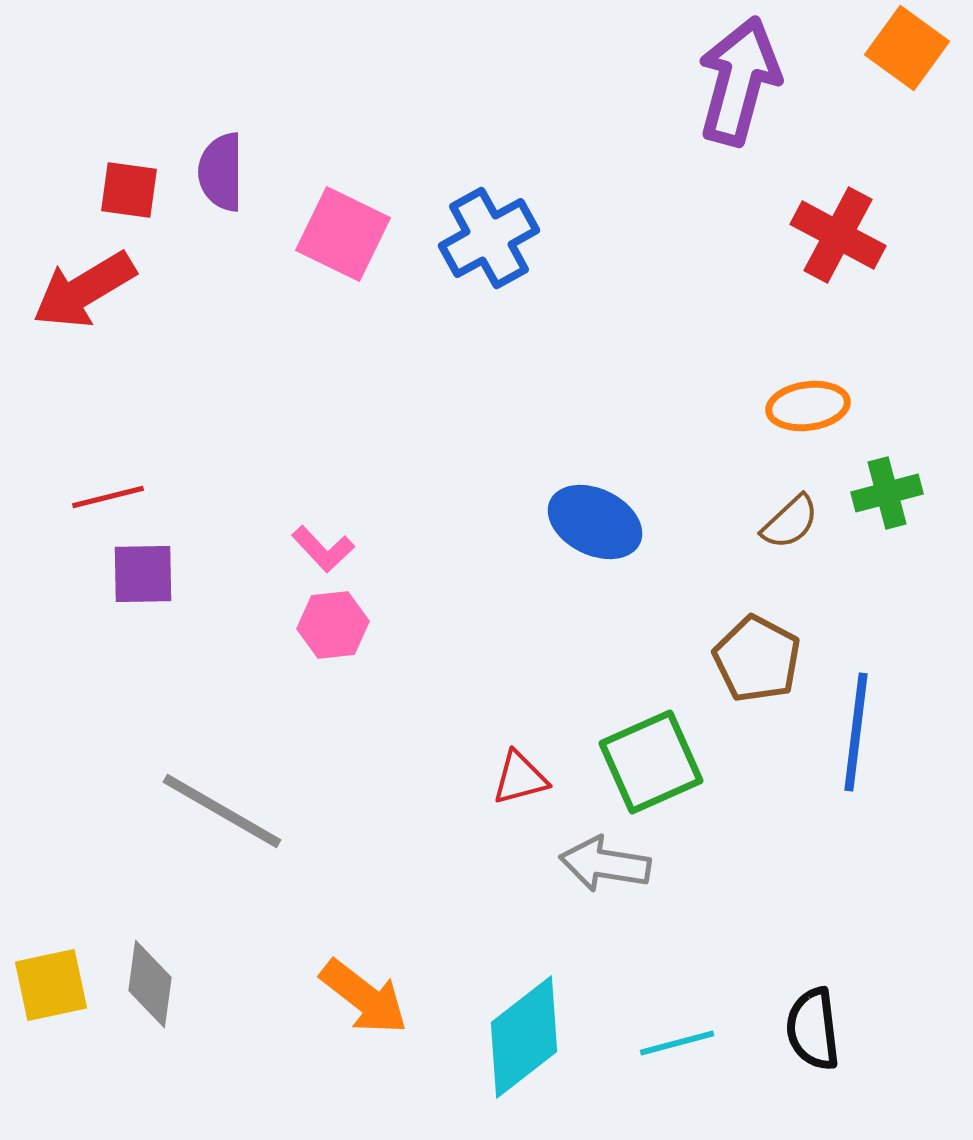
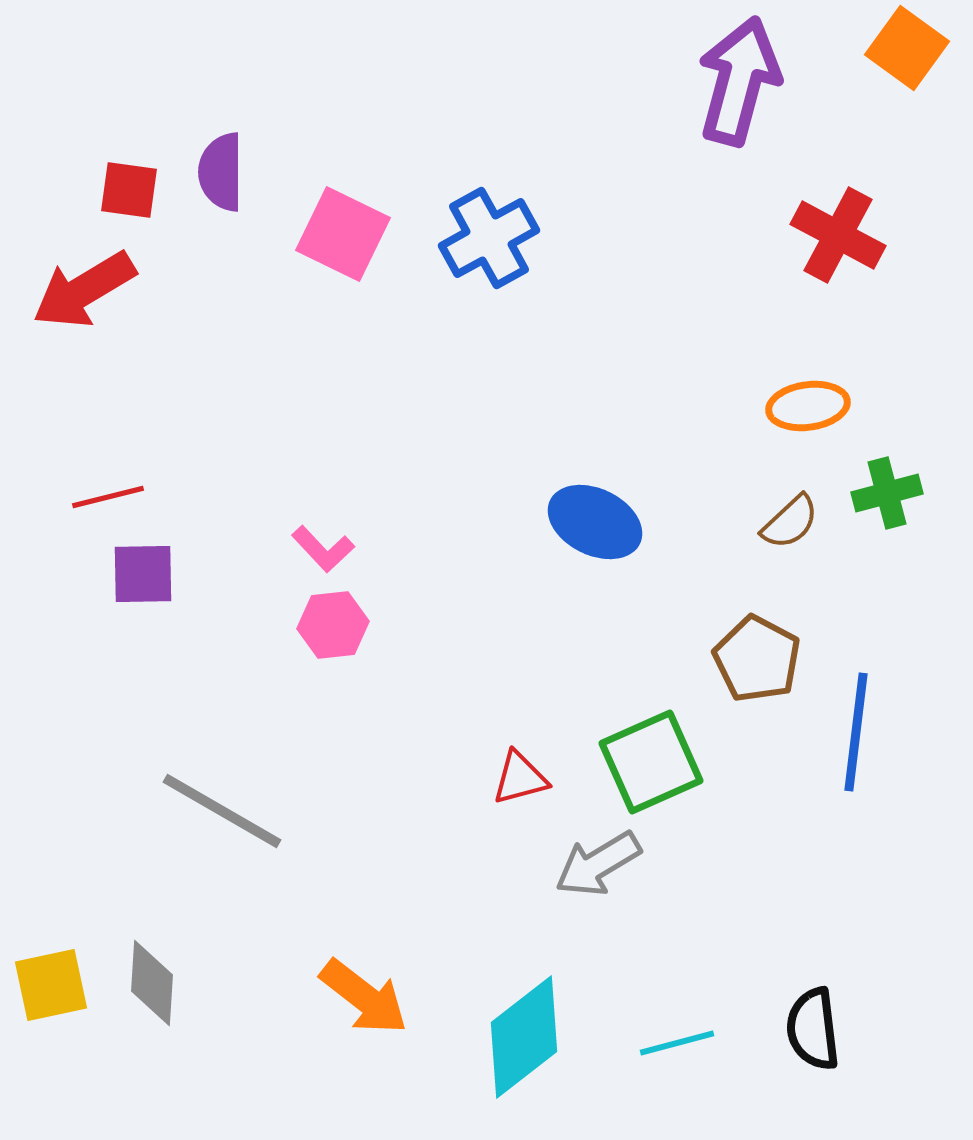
gray arrow: moved 7 px left; rotated 40 degrees counterclockwise
gray diamond: moved 2 px right, 1 px up; rotated 4 degrees counterclockwise
